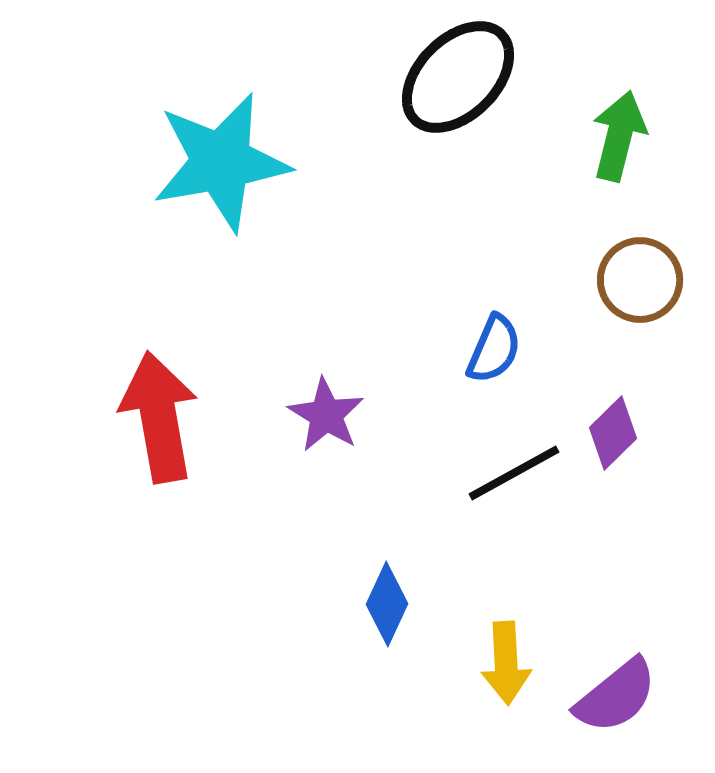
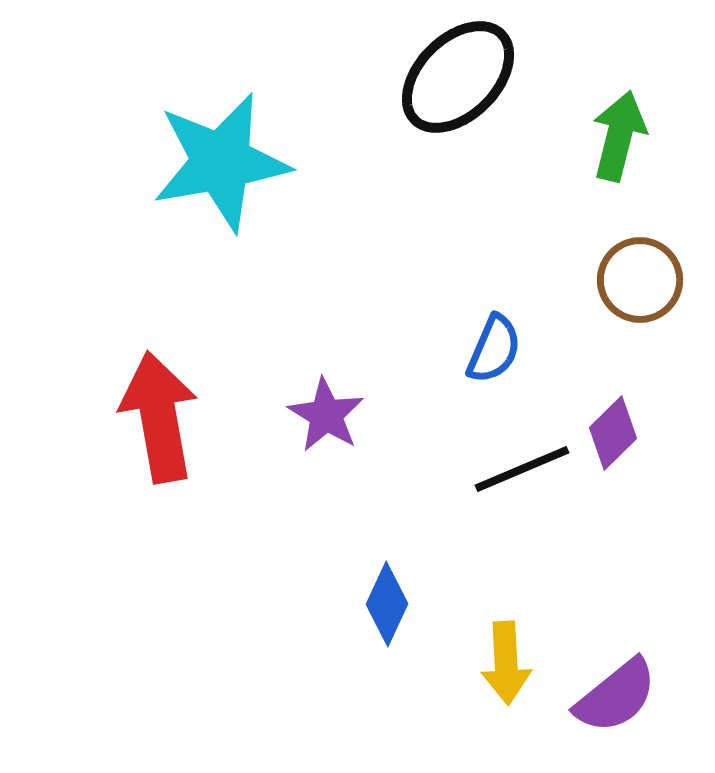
black line: moved 8 px right, 4 px up; rotated 6 degrees clockwise
